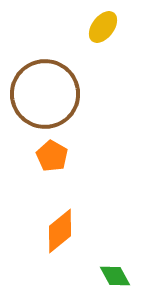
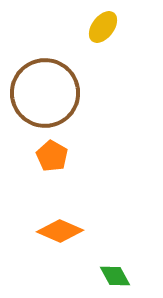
brown circle: moved 1 px up
orange diamond: rotated 63 degrees clockwise
